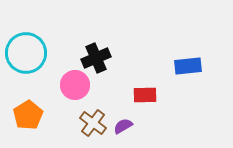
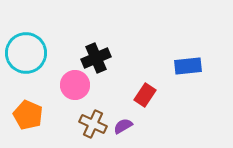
red rectangle: rotated 55 degrees counterclockwise
orange pentagon: rotated 16 degrees counterclockwise
brown cross: moved 1 px down; rotated 12 degrees counterclockwise
